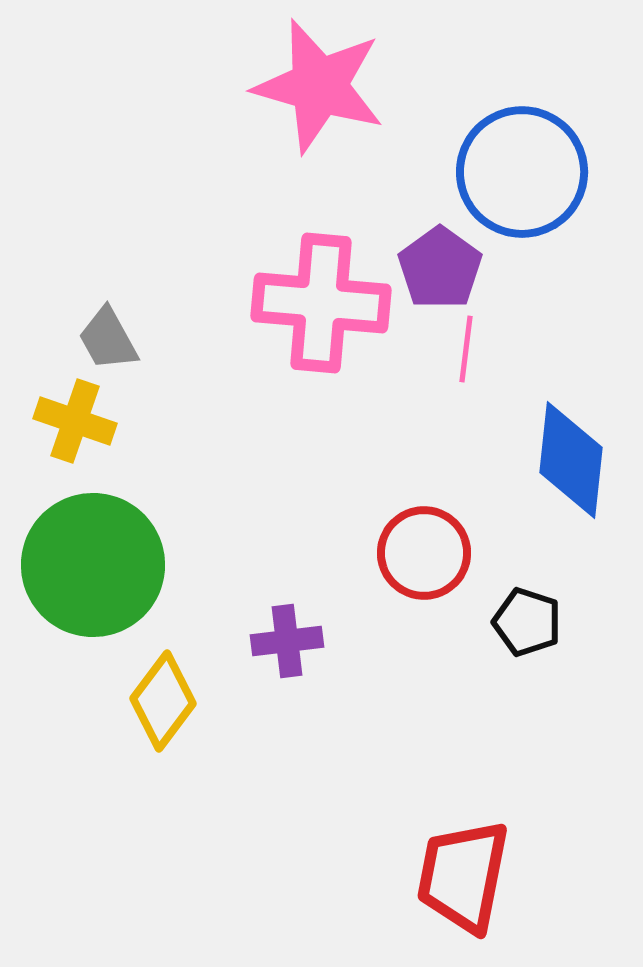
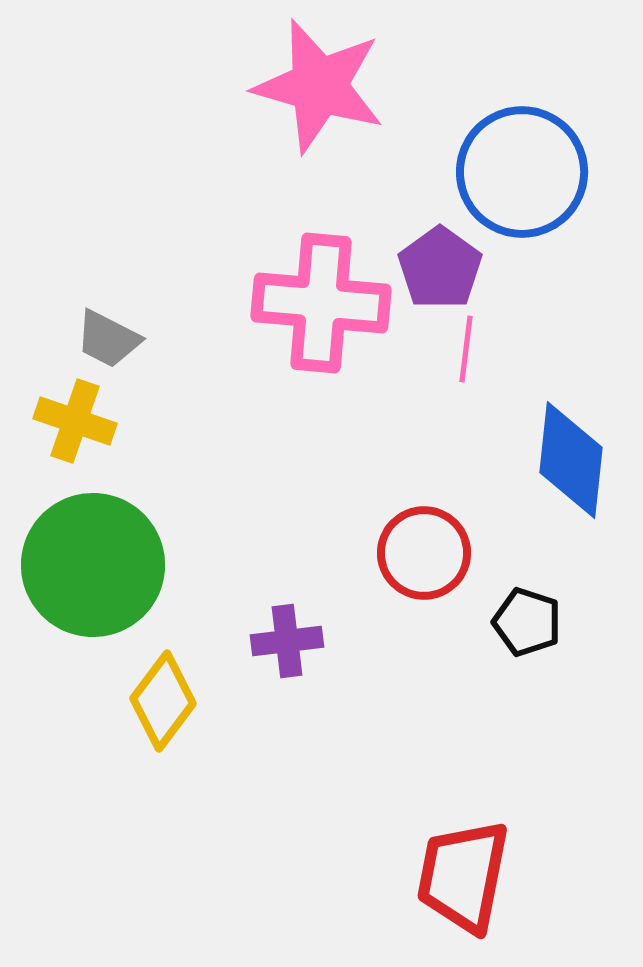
gray trapezoid: rotated 34 degrees counterclockwise
